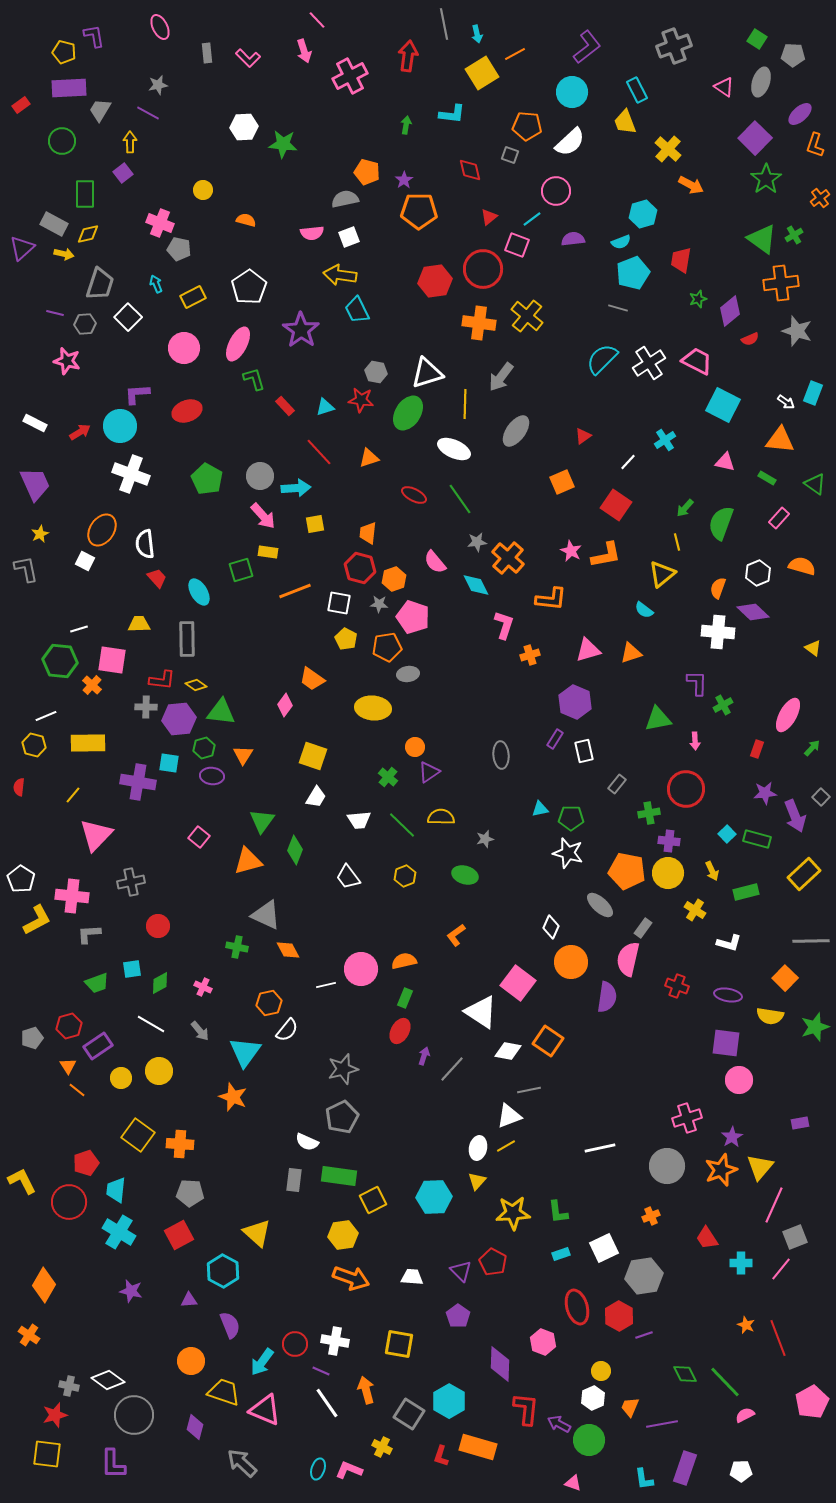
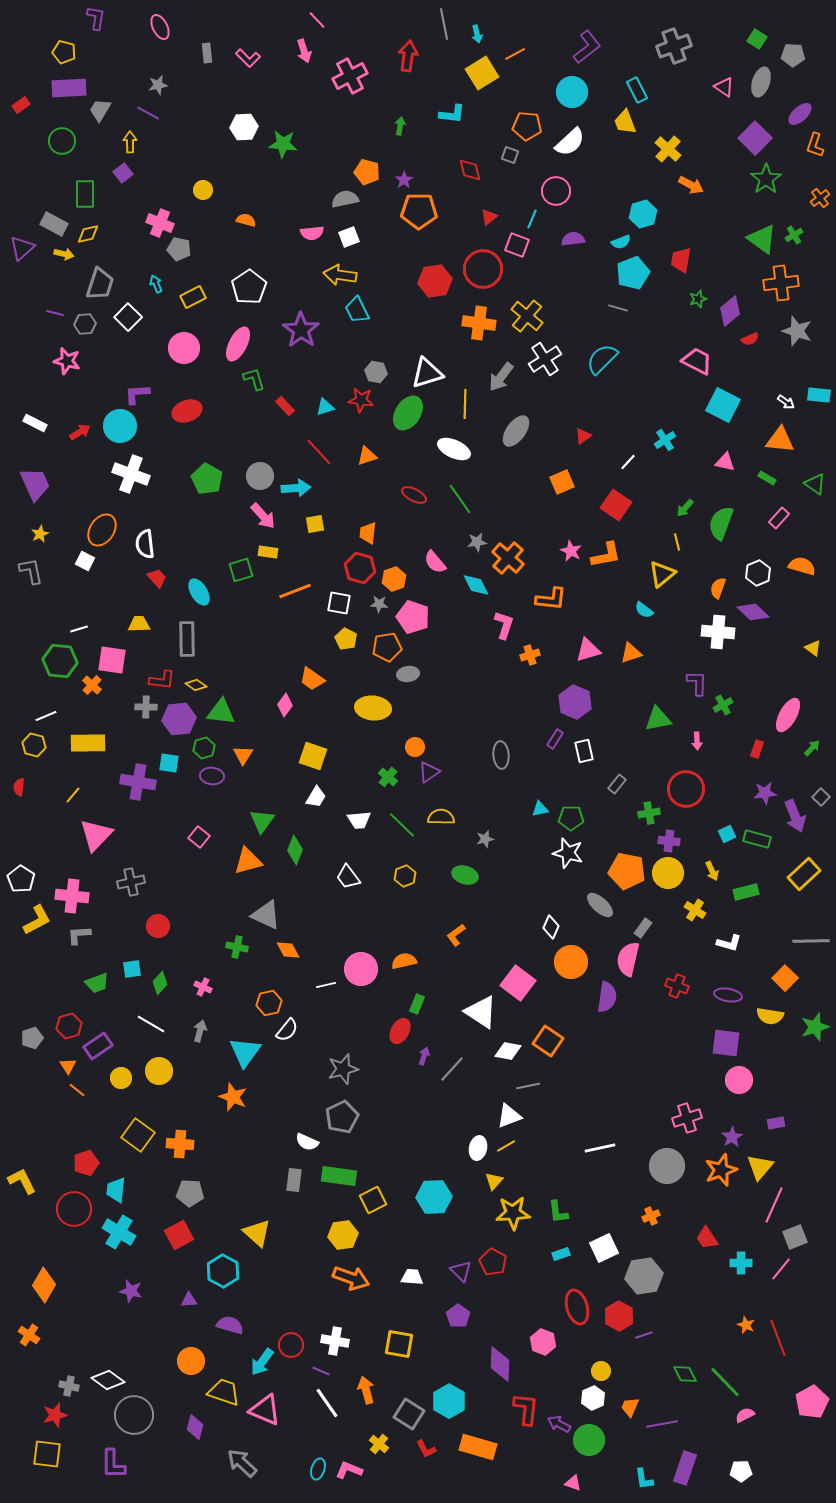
purple L-shape at (94, 36): moved 2 px right, 18 px up; rotated 20 degrees clockwise
green arrow at (406, 125): moved 6 px left, 1 px down
cyan line at (532, 219): rotated 30 degrees counterclockwise
white cross at (649, 363): moved 104 px left, 4 px up
cyan rectangle at (813, 393): moved 6 px right, 2 px down; rotated 75 degrees clockwise
orange triangle at (369, 458): moved 2 px left, 2 px up
gray L-shape at (26, 569): moved 5 px right, 2 px down
pink arrow at (695, 741): moved 2 px right
cyan square at (727, 834): rotated 18 degrees clockwise
gray L-shape at (89, 934): moved 10 px left, 1 px down
green diamond at (160, 983): rotated 20 degrees counterclockwise
green rectangle at (405, 998): moved 12 px right, 6 px down
gray arrow at (200, 1031): rotated 125 degrees counterclockwise
gray line at (529, 1090): moved 1 px left, 4 px up
purple rectangle at (800, 1123): moved 24 px left
yellow triangle at (477, 1181): moved 17 px right
red circle at (69, 1202): moved 5 px right, 7 px down
purple semicircle at (230, 1325): rotated 52 degrees counterclockwise
red circle at (295, 1344): moved 4 px left, 1 px down
yellow cross at (382, 1447): moved 3 px left, 3 px up; rotated 12 degrees clockwise
red L-shape at (441, 1456): moved 15 px left, 7 px up; rotated 45 degrees counterclockwise
